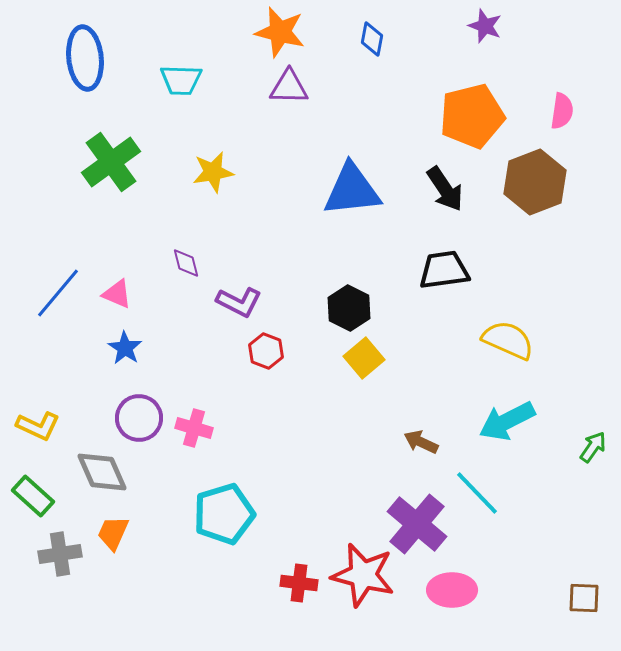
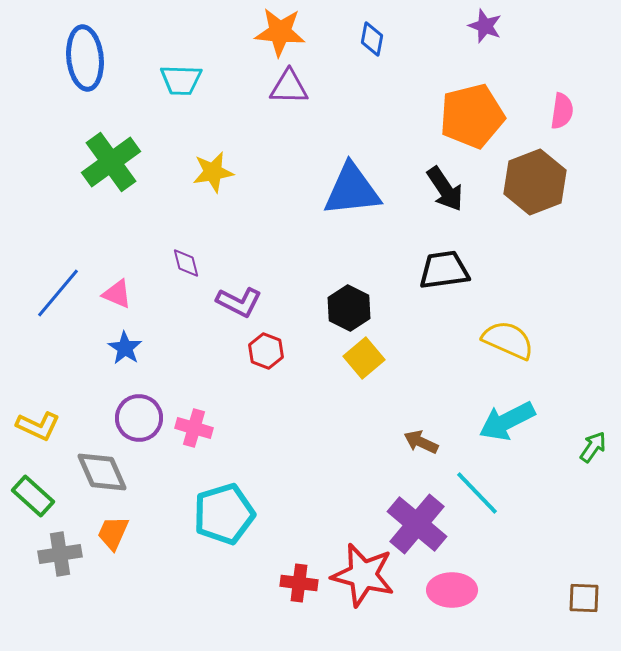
orange star: rotated 9 degrees counterclockwise
